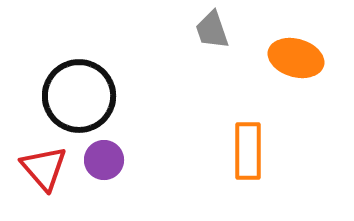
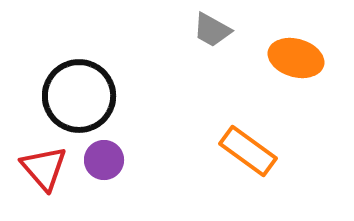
gray trapezoid: rotated 42 degrees counterclockwise
orange rectangle: rotated 54 degrees counterclockwise
